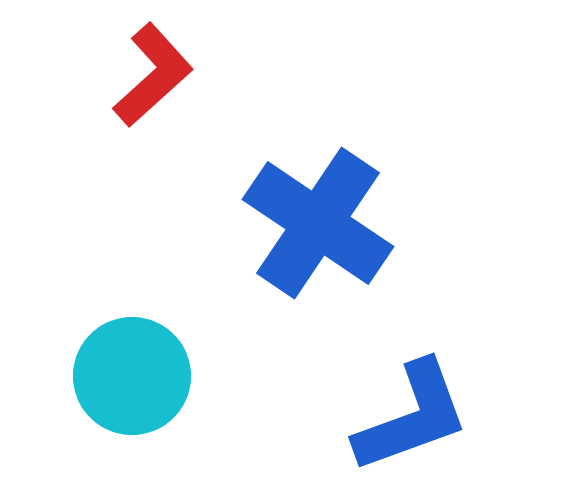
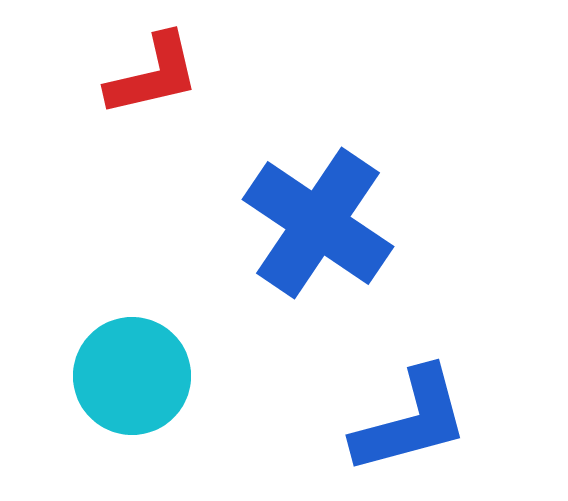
red L-shape: rotated 29 degrees clockwise
blue L-shape: moved 1 px left, 4 px down; rotated 5 degrees clockwise
